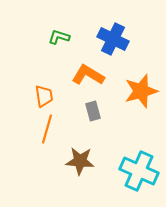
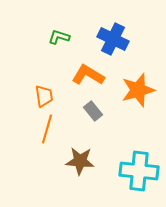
orange star: moved 3 px left, 1 px up
gray rectangle: rotated 24 degrees counterclockwise
cyan cross: rotated 18 degrees counterclockwise
